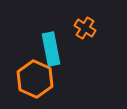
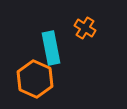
cyan rectangle: moved 1 px up
